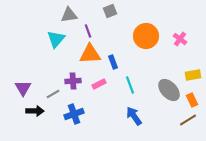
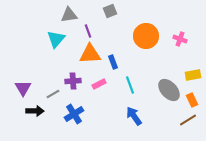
pink cross: rotated 16 degrees counterclockwise
blue cross: rotated 12 degrees counterclockwise
